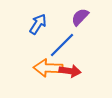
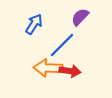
blue arrow: moved 4 px left
